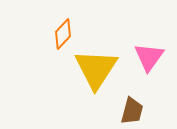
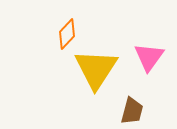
orange diamond: moved 4 px right
